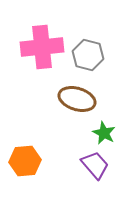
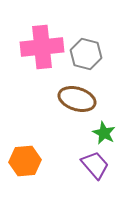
gray hexagon: moved 2 px left, 1 px up
